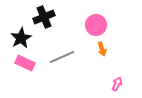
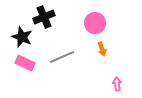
pink circle: moved 1 px left, 2 px up
black star: moved 1 px right, 1 px up; rotated 20 degrees counterclockwise
pink arrow: rotated 32 degrees counterclockwise
